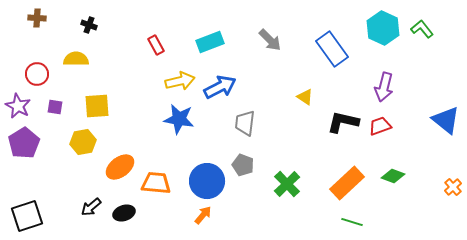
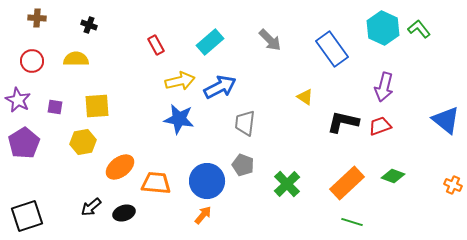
green L-shape: moved 3 px left
cyan rectangle: rotated 20 degrees counterclockwise
red circle: moved 5 px left, 13 px up
purple star: moved 6 px up
orange cross: moved 2 px up; rotated 24 degrees counterclockwise
